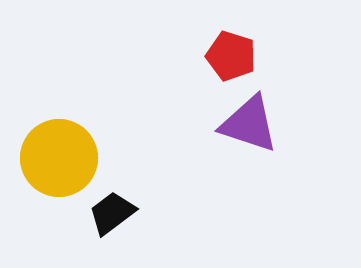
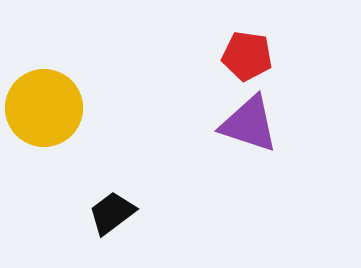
red pentagon: moved 16 px right; rotated 9 degrees counterclockwise
yellow circle: moved 15 px left, 50 px up
